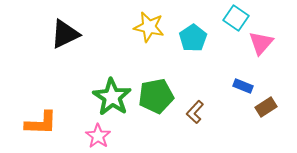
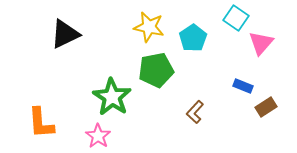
green pentagon: moved 26 px up
orange L-shape: rotated 84 degrees clockwise
